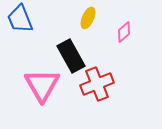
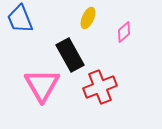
black rectangle: moved 1 px left, 1 px up
red cross: moved 3 px right, 3 px down
